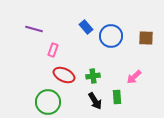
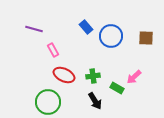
pink rectangle: rotated 48 degrees counterclockwise
green rectangle: moved 9 px up; rotated 56 degrees counterclockwise
